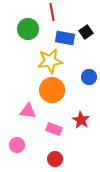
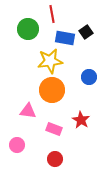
red line: moved 2 px down
